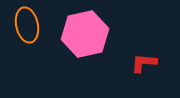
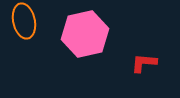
orange ellipse: moved 3 px left, 4 px up
